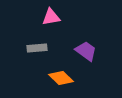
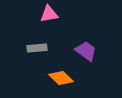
pink triangle: moved 2 px left, 3 px up
